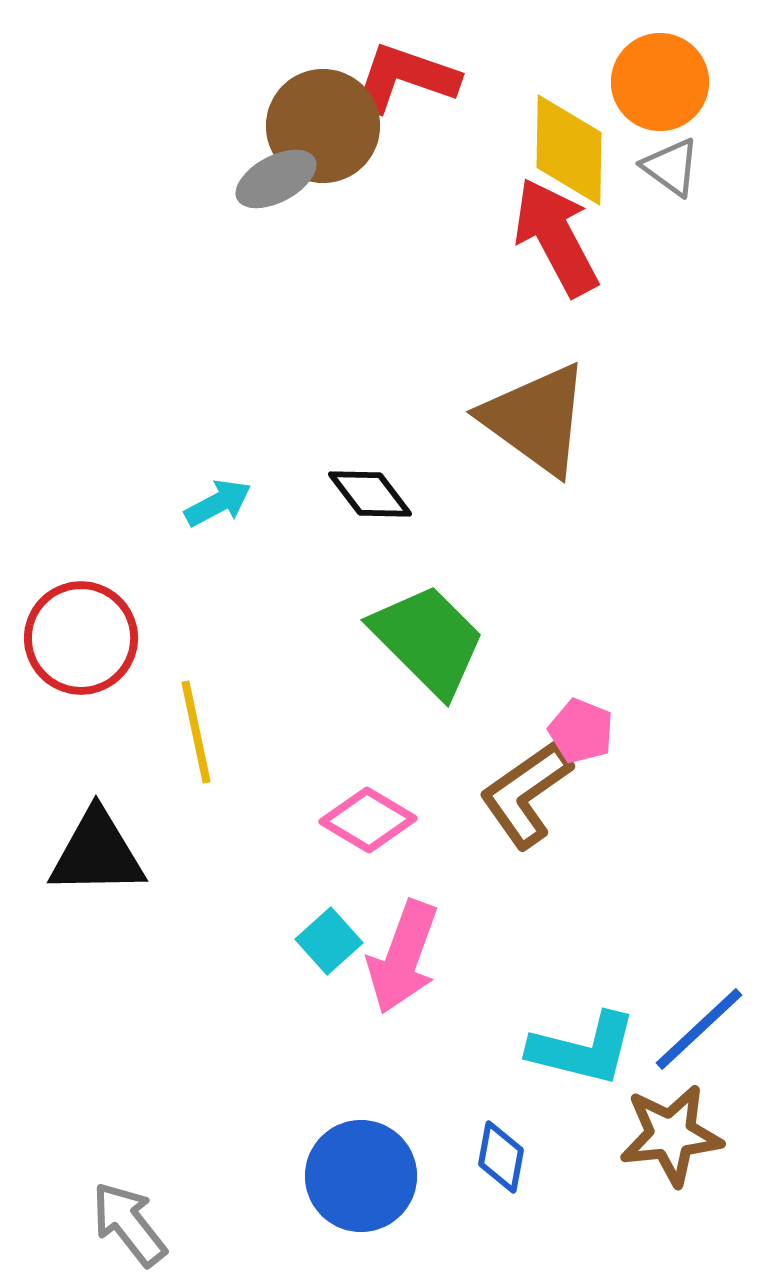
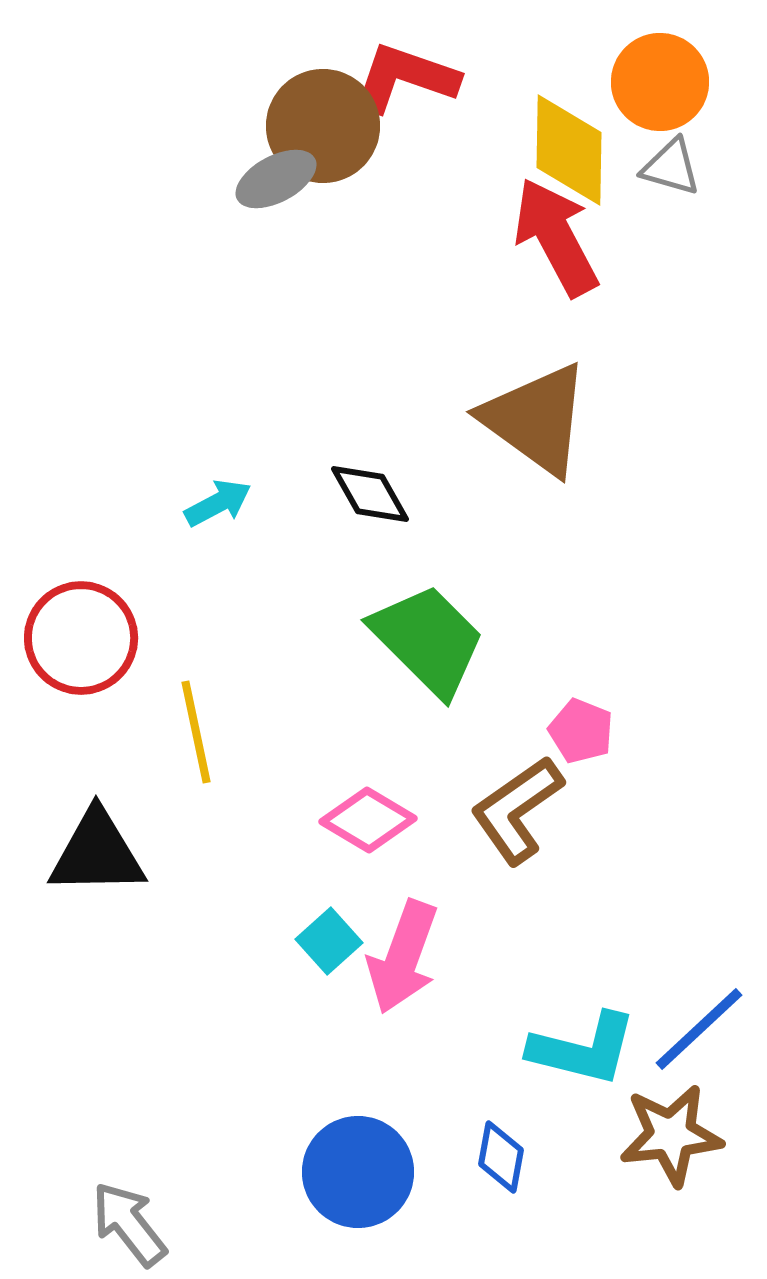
gray triangle: rotated 20 degrees counterclockwise
black diamond: rotated 8 degrees clockwise
brown L-shape: moved 9 px left, 16 px down
blue circle: moved 3 px left, 4 px up
